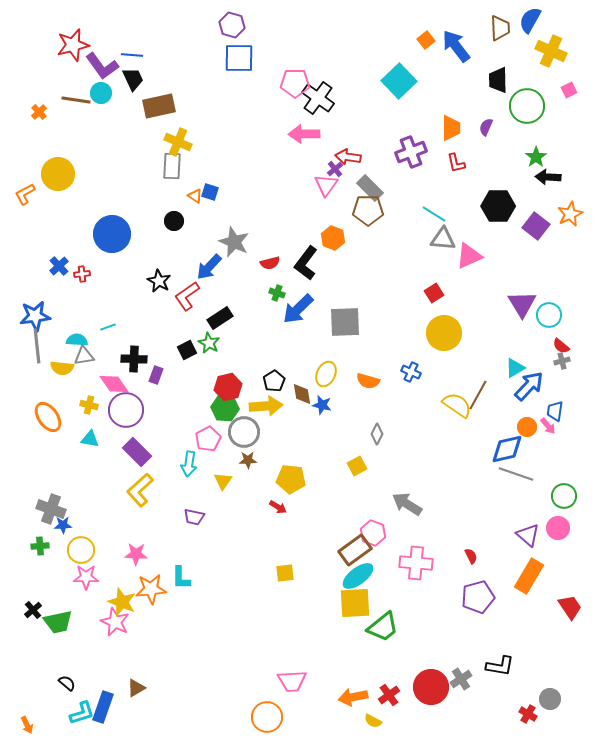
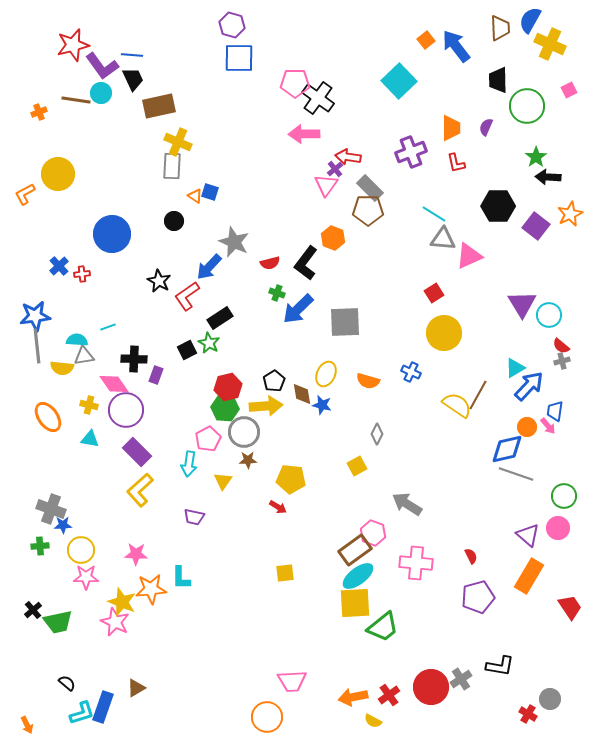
yellow cross at (551, 51): moved 1 px left, 7 px up
orange cross at (39, 112): rotated 21 degrees clockwise
